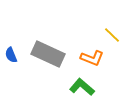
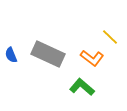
yellow line: moved 2 px left, 2 px down
orange L-shape: rotated 15 degrees clockwise
